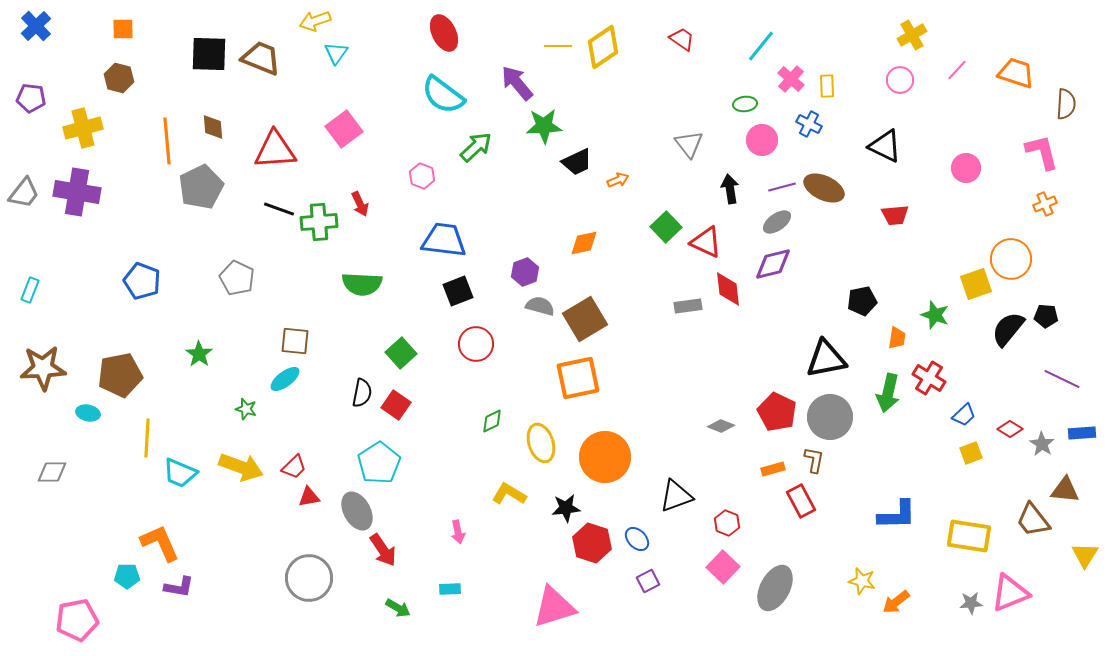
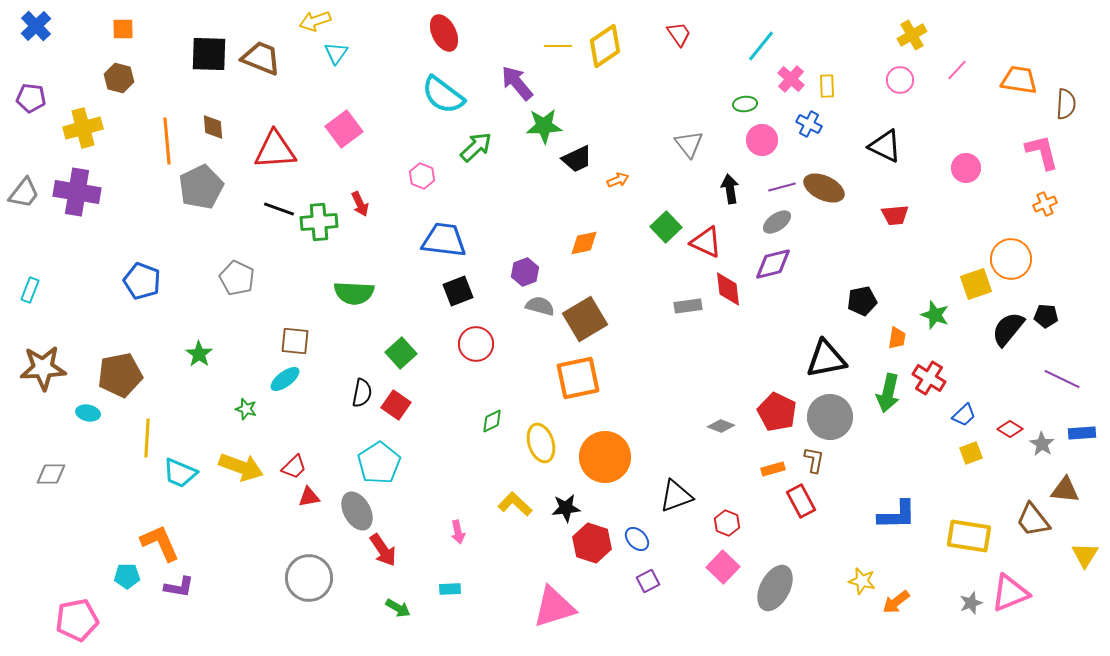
red trapezoid at (682, 39): moved 3 px left, 5 px up; rotated 20 degrees clockwise
yellow diamond at (603, 47): moved 2 px right, 1 px up
orange trapezoid at (1016, 73): moved 3 px right, 7 px down; rotated 9 degrees counterclockwise
black trapezoid at (577, 162): moved 3 px up
green semicircle at (362, 284): moved 8 px left, 9 px down
gray diamond at (52, 472): moved 1 px left, 2 px down
yellow L-shape at (509, 494): moved 6 px right, 10 px down; rotated 12 degrees clockwise
gray star at (971, 603): rotated 15 degrees counterclockwise
